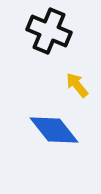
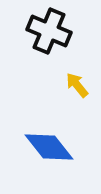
blue diamond: moved 5 px left, 17 px down
